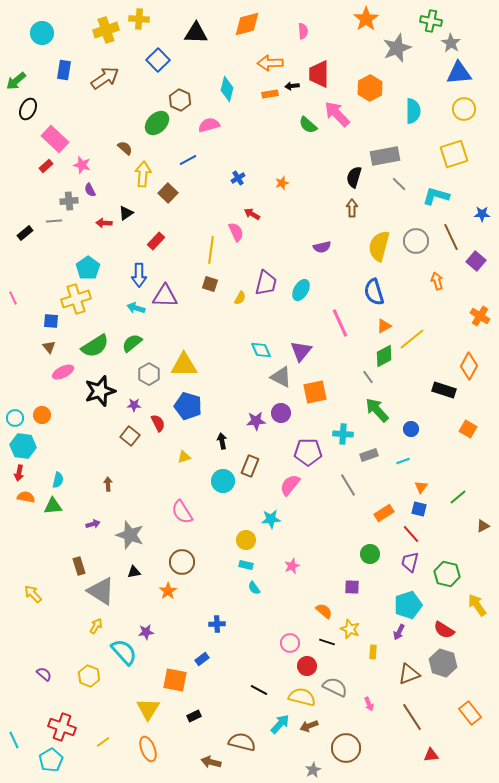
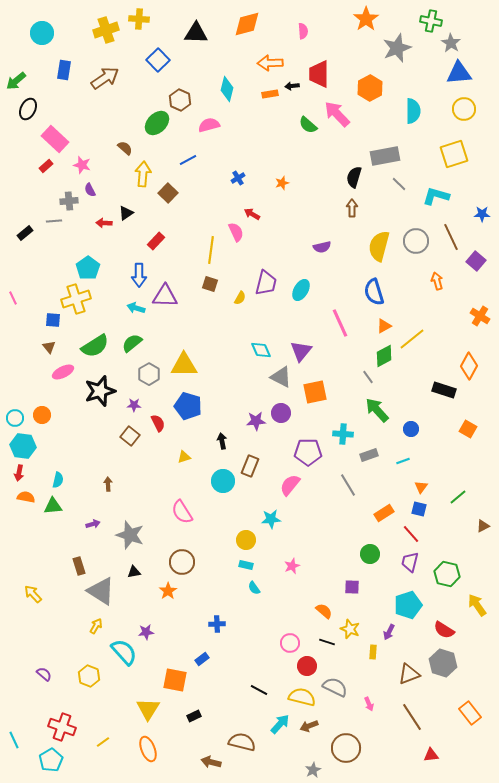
blue square at (51, 321): moved 2 px right, 1 px up
purple arrow at (399, 632): moved 10 px left
